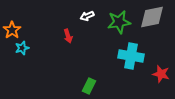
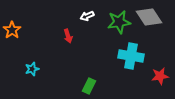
gray diamond: moved 3 px left; rotated 68 degrees clockwise
cyan star: moved 10 px right, 21 px down
red star: moved 1 px left, 2 px down; rotated 24 degrees counterclockwise
